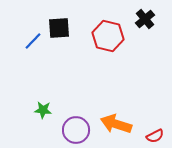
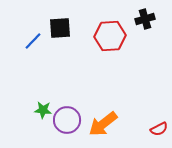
black cross: rotated 24 degrees clockwise
black square: moved 1 px right
red hexagon: moved 2 px right; rotated 16 degrees counterclockwise
orange arrow: moved 13 px left; rotated 56 degrees counterclockwise
purple circle: moved 9 px left, 10 px up
red semicircle: moved 4 px right, 7 px up
